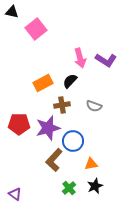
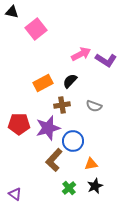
pink arrow: moved 1 px right, 4 px up; rotated 102 degrees counterclockwise
